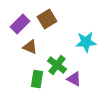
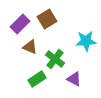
cyan star: moved 1 px up
green cross: moved 2 px left, 6 px up
green rectangle: rotated 48 degrees clockwise
